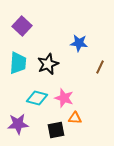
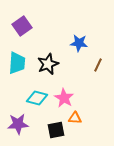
purple square: rotated 12 degrees clockwise
cyan trapezoid: moved 1 px left
brown line: moved 2 px left, 2 px up
pink star: rotated 12 degrees clockwise
